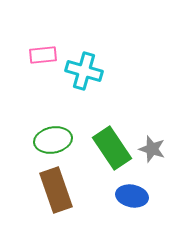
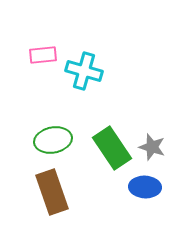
gray star: moved 2 px up
brown rectangle: moved 4 px left, 2 px down
blue ellipse: moved 13 px right, 9 px up; rotated 8 degrees counterclockwise
